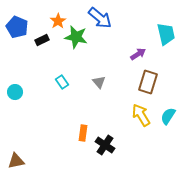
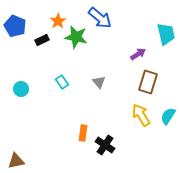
blue pentagon: moved 2 px left, 1 px up
cyan circle: moved 6 px right, 3 px up
